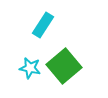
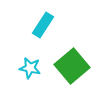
green square: moved 8 px right
